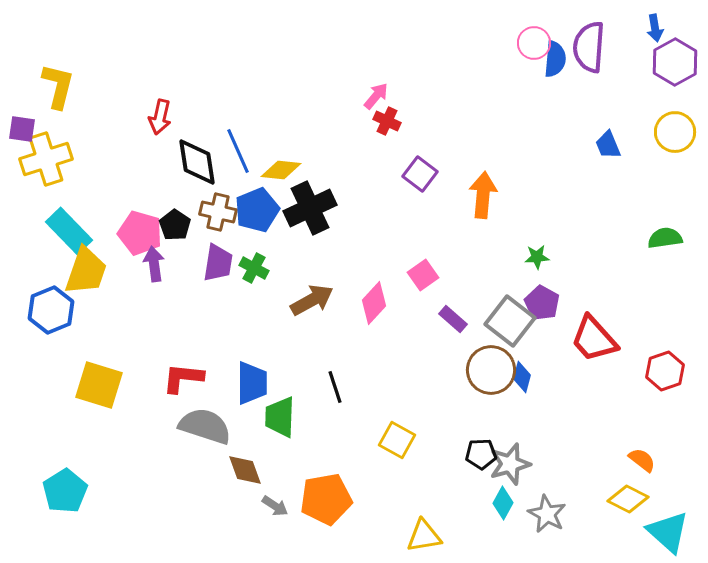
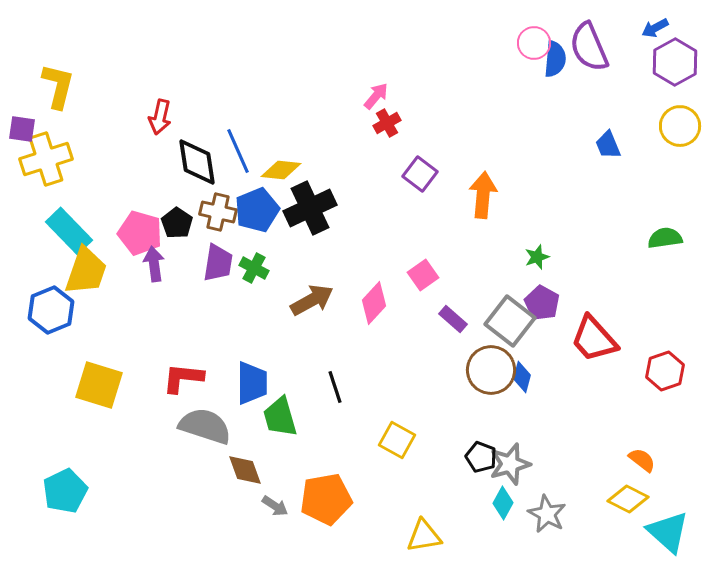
blue arrow at (655, 28): rotated 72 degrees clockwise
purple semicircle at (589, 47): rotated 27 degrees counterclockwise
red cross at (387, 121): moved 2 px down; rotated 36 degrees clockwise
yellow circle at (675, 132): moved 5 px right, 6 px up
black pentagon at (175, 225): moved 2 px right, 2 px up
green star at (537, 257): rotated 15 degrees counterclockwise
green trapezoid at (280, 417): rotated 18 degrees counterclockwise
black pentagon at (481, 454): moved 3 px down; rotated 24 degrees clockwise
cyan pentagon at (65, 491): rotated 6 degrees clockwise
